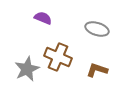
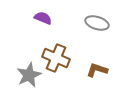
gray ellipse: moved 6 px up
brown cross: moved 2 px left, 1 px down
gray star: moved 2 px right, 6 px down
